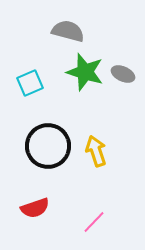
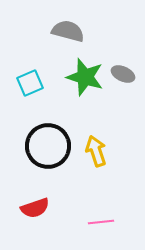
green star: moved 5 px down
pink line: moved 7 px right; rotated 40 degrees clockwise
